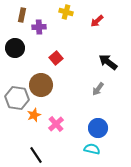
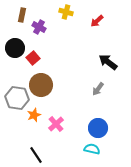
purple cross: rotated 32 degrees clockwise
red square: moved 23 px left
